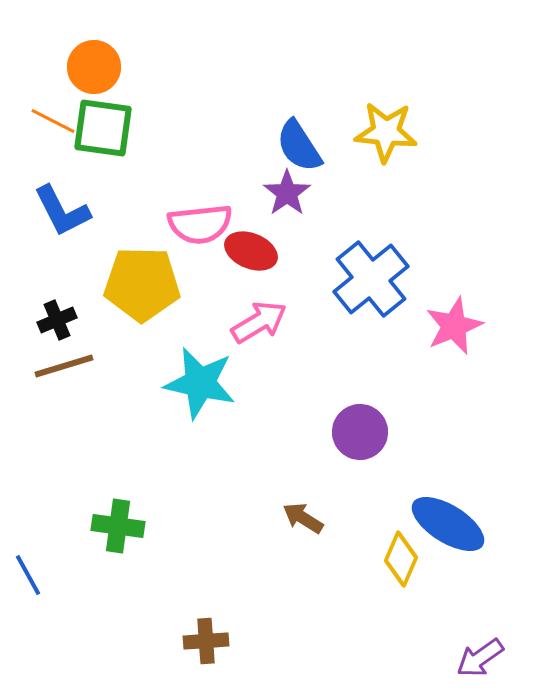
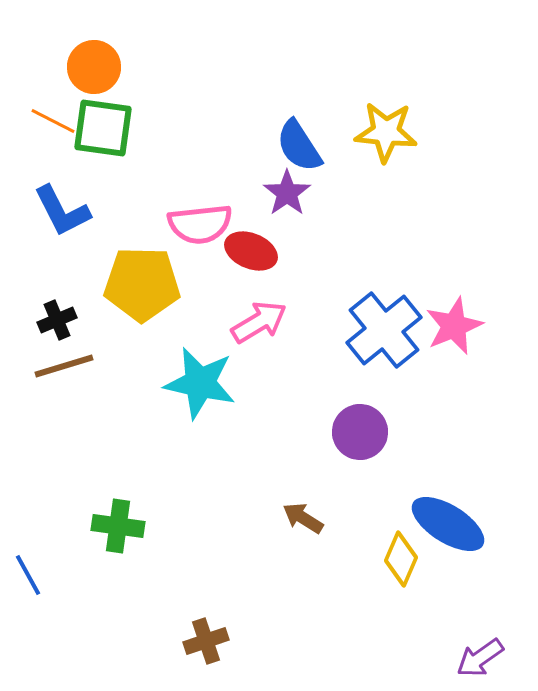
blue cross: moved 13 px right, 51 px down
brown cross: rotated 15 degrees counterclockwise
